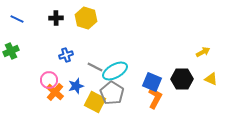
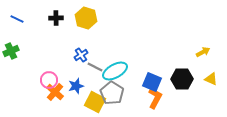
blue cross: moved 15 px right; rotated 16 degrees counterclockwise
